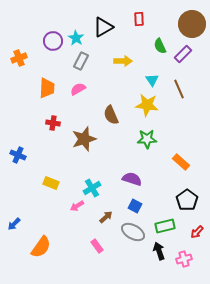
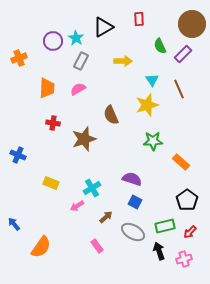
yellow star: rotated 25 degrees counterclockwise
green star: moved 6 px right, 2 px down
blue square: moved 4 px up
blue arrow: rotated 96 degrees clockwise
red arrow: moved 7 px left
